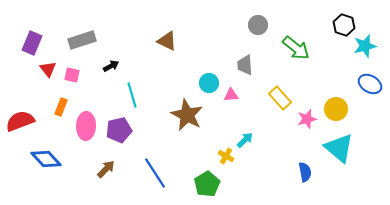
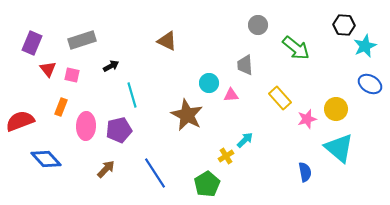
black hexagon: rotated 15 degrees counterclockwise
cyan star: rotated 10 degrees counterclockwise
yellow cross: rotated 28 degrees clockwise
